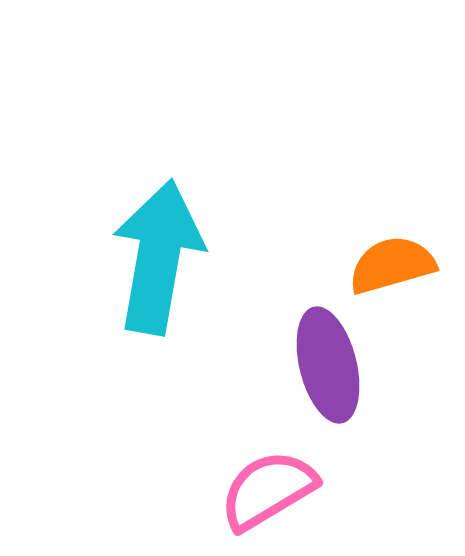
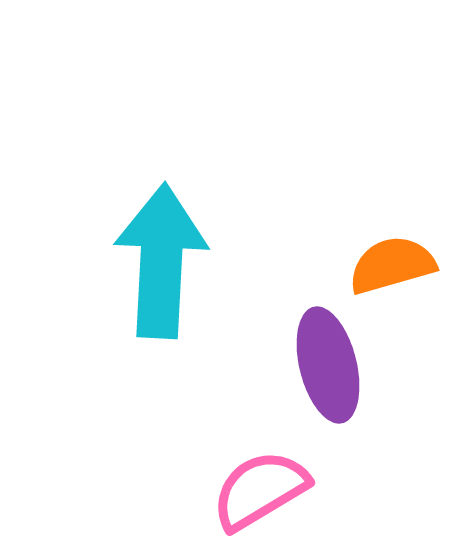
cyan arrow: moved 3 px right, 4 px down; rotated 7 degrees counterclockwise
pink semicircle: moved 8 px left
